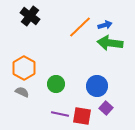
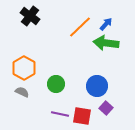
blue arrow: moved 1 px right, 1 px up; rotated 32 degrees counterclockwise
green arrow: moved 4 px left
